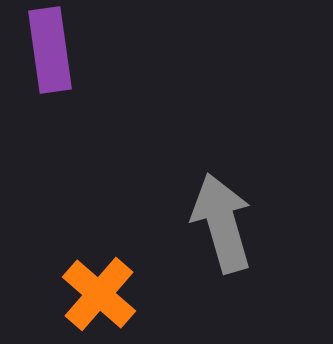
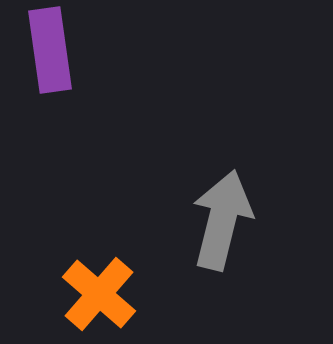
gray arrow: moved 3 px up; rotated 30 degrees clockwise
